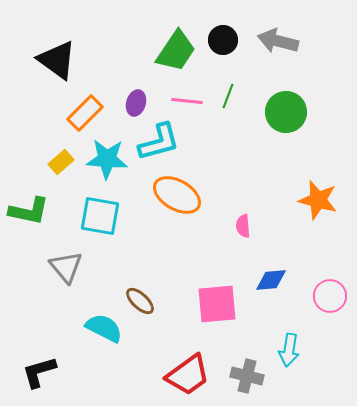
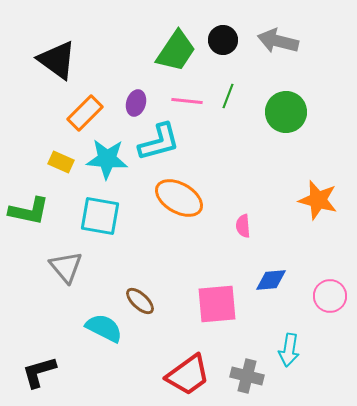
yellow rectangle: rotated 65 degrees clockwise
orange ellipse: moved 2 px right, 3 px down
